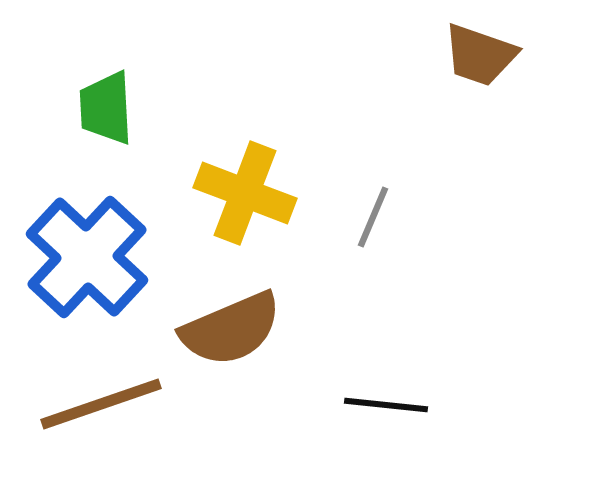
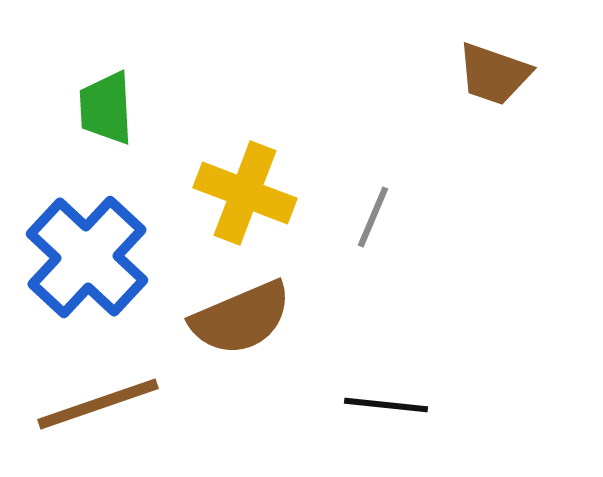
brown trapezoid: moved 14 px right, 19 px down
brown semicircle: moved 10 px right, 11 px up
brown line: moved 3 px left
